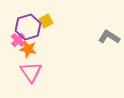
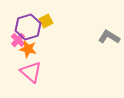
pink triangle: rotated 15 degrees counterclockwise
